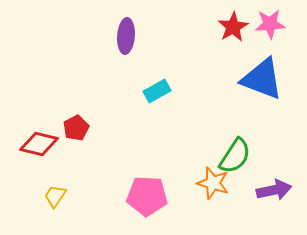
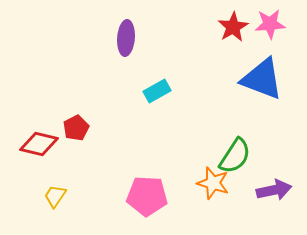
purple ellipse: moved 2 px down
